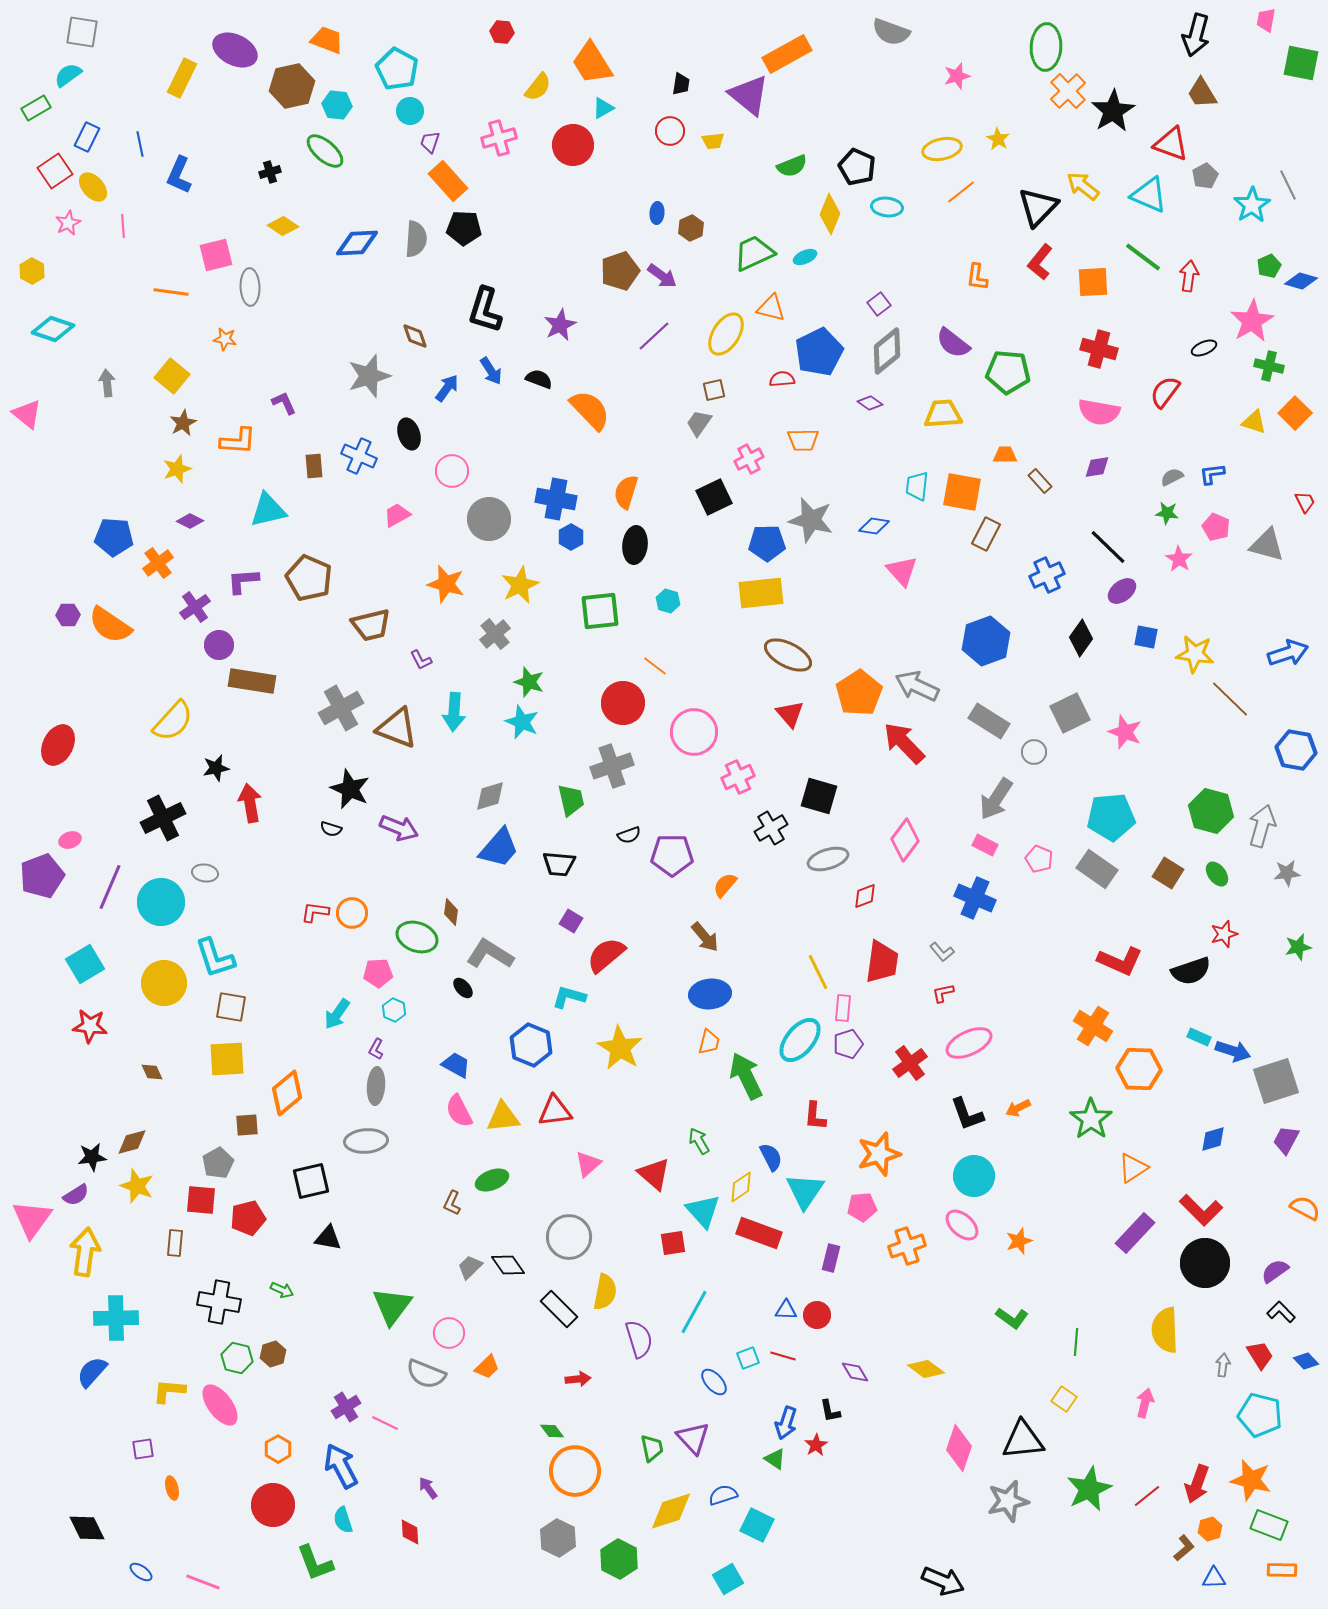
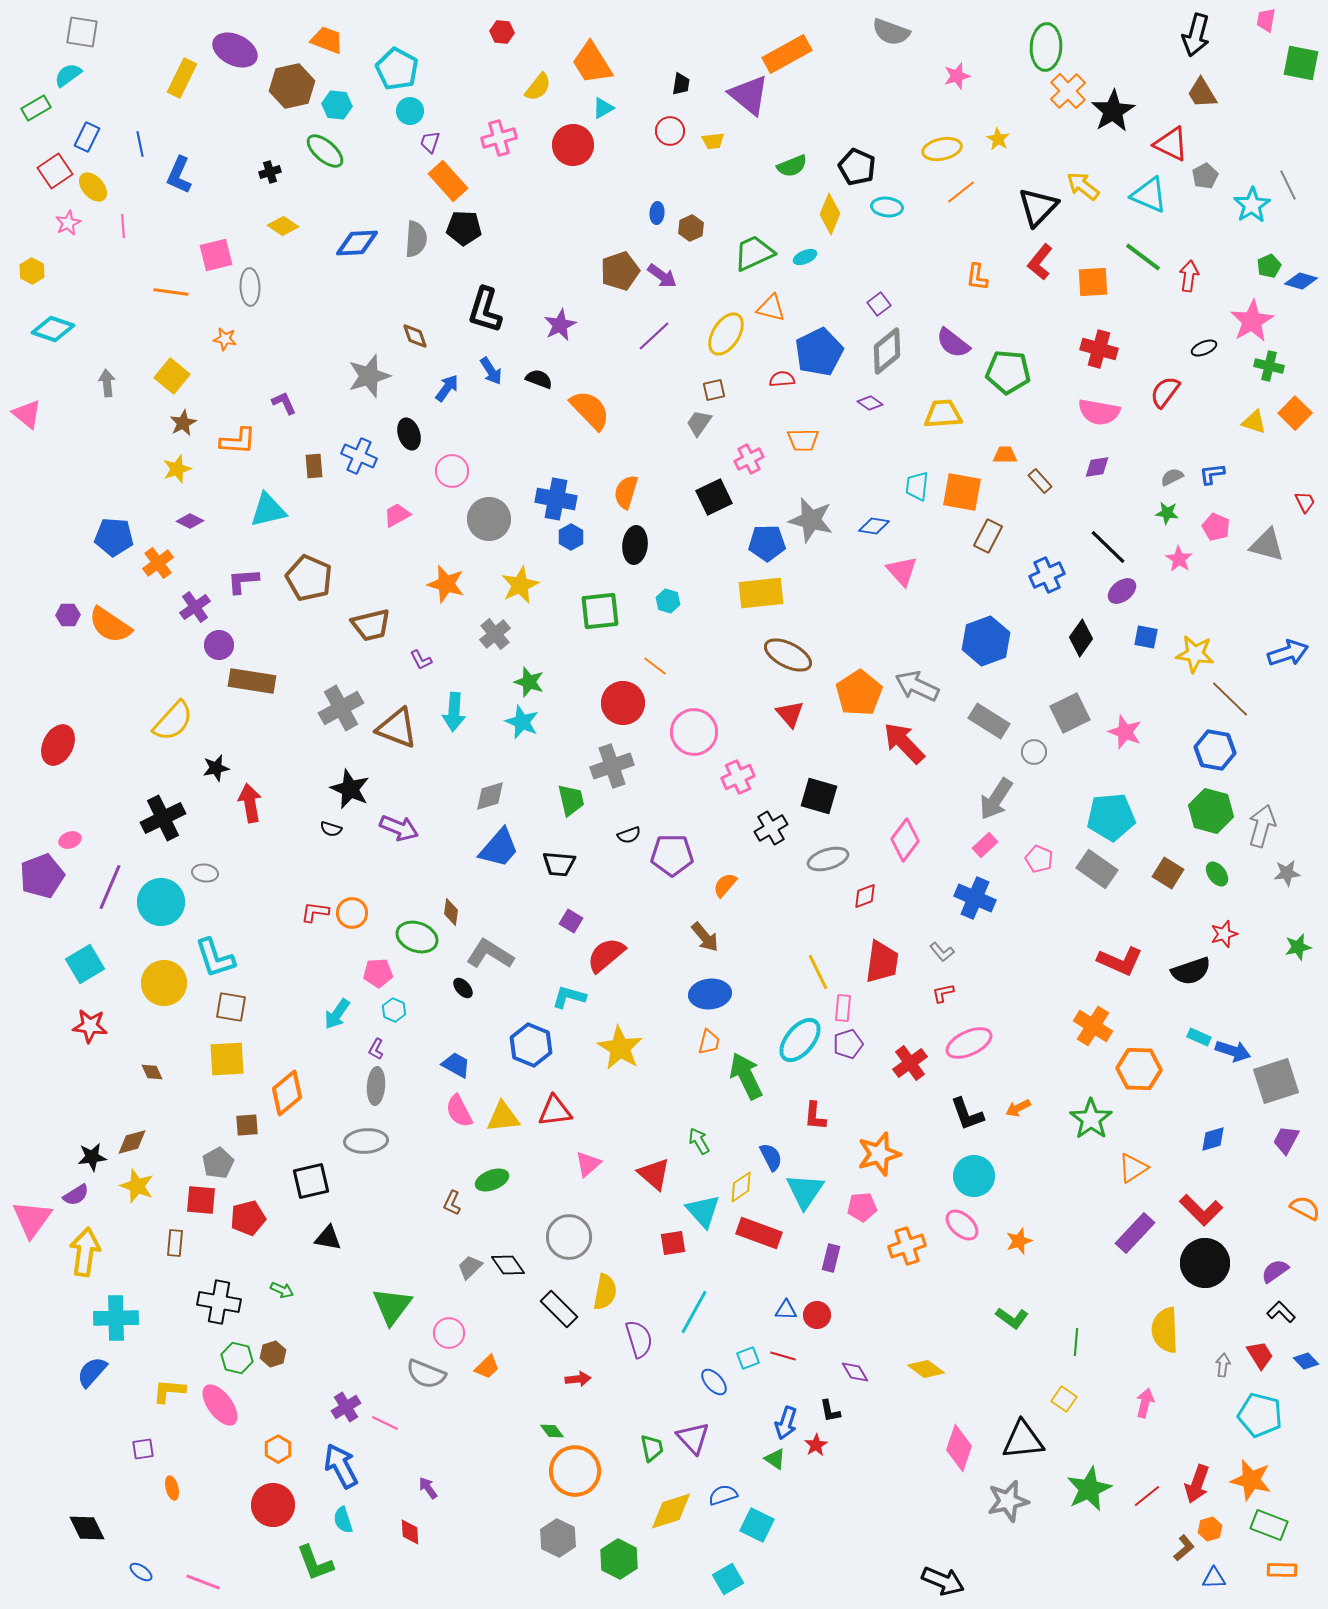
red triangle at (1171, 144): rotated 6 degrees clockwise
brown rectangle at (986, 534): moved 2 px right, 2 px down
blue hexagon at (1296, 750): moved 81 px left
pink rectangle at (985, 845): rotated 70 degrees counterclockwise
